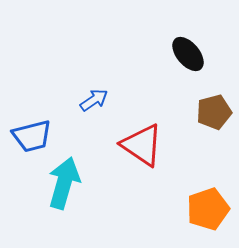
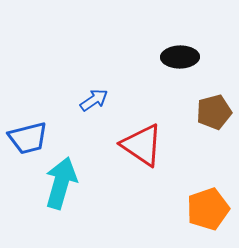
black ellipse: moved 8 px left, 3 px down; rotated 51 degrees counterclockwise
blue trapezoid: moved 4 px left, 2 px down
cyan arrow: moved 3 px left
